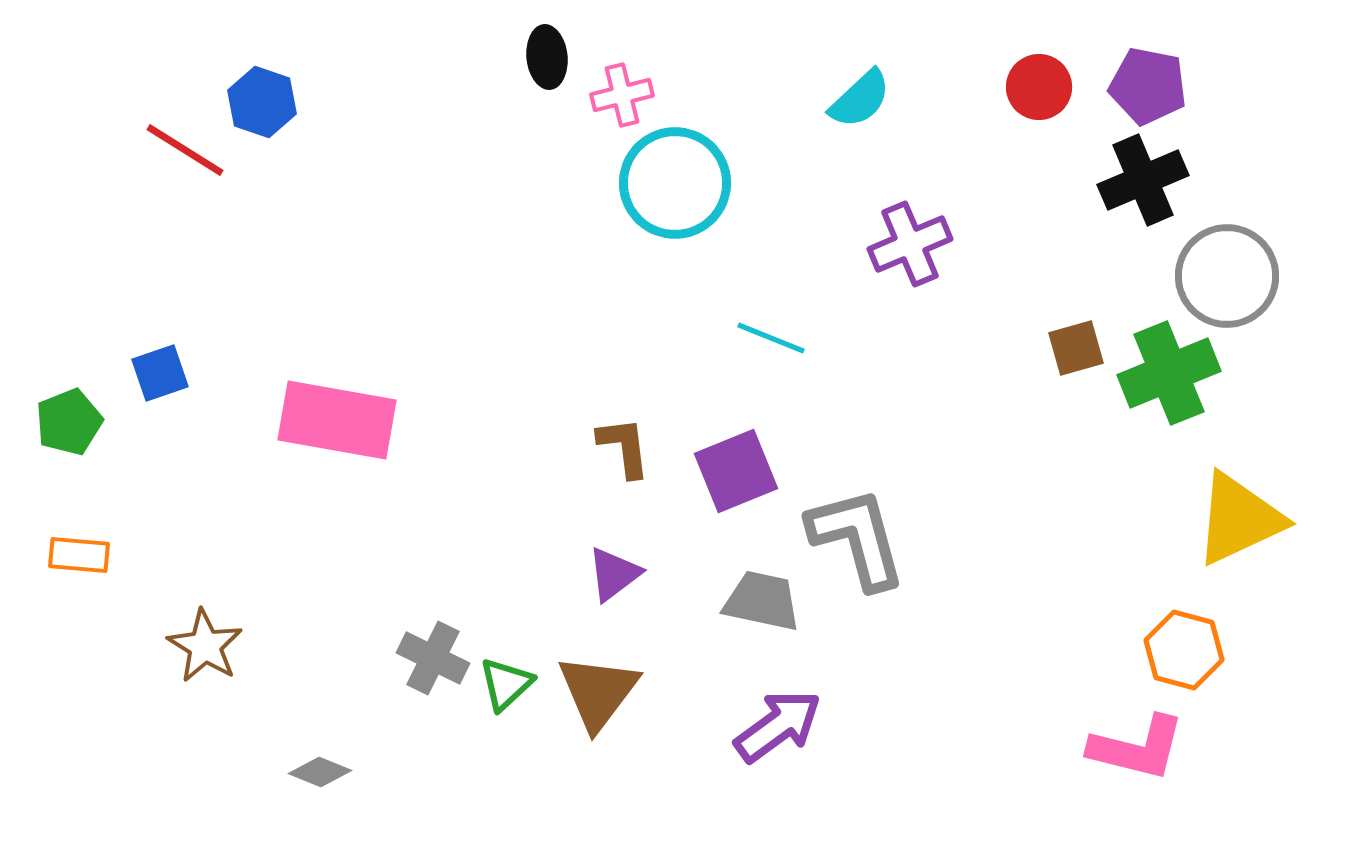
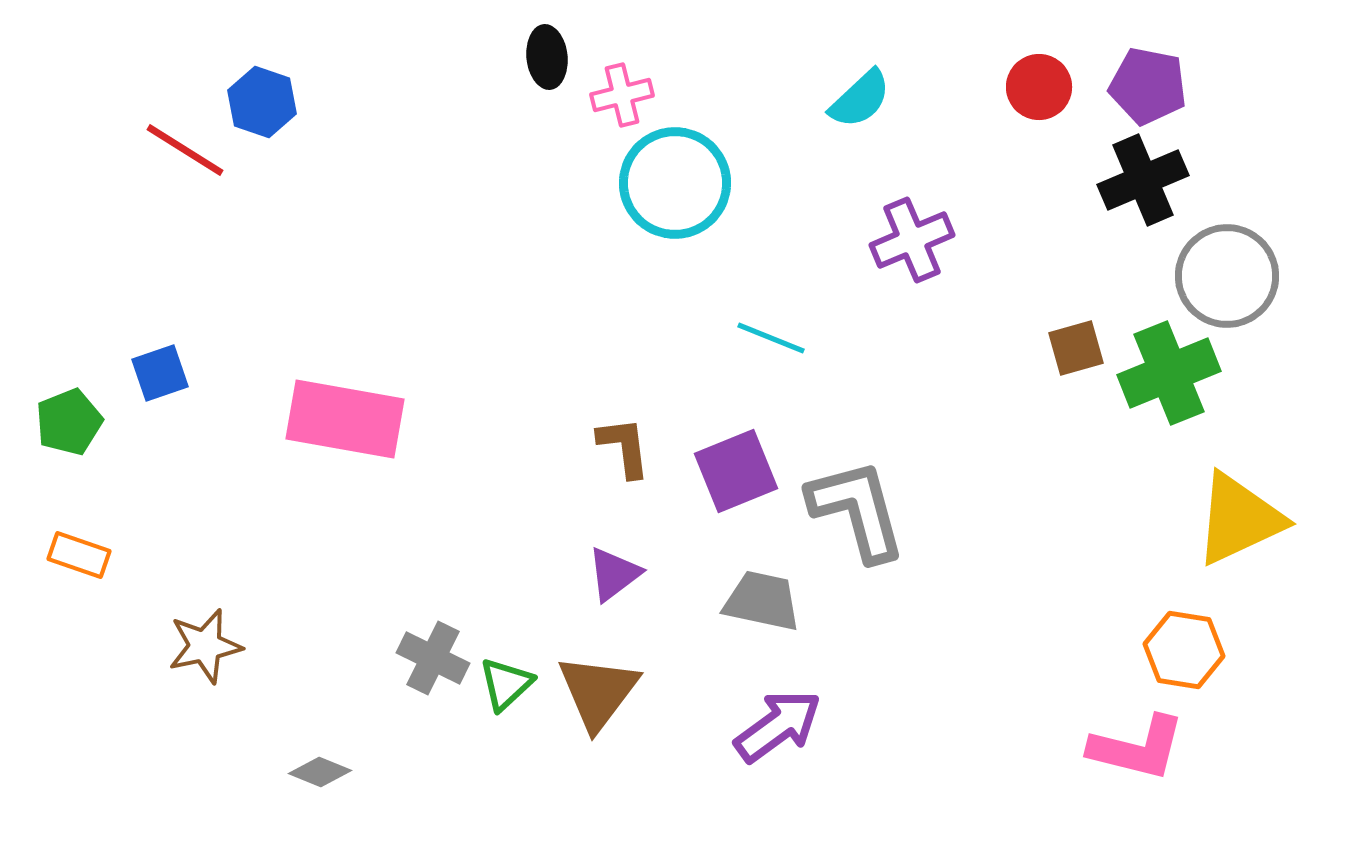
purple cross: moved 2 px right, 4 px up
pink rectangle: moved 8 px right, 1 px up
gray L-shape: moved 28 px up
orange rectangle: rotated 14 degrees clockwise
brown star: rotated 28 degrees clockwise
orange hexagon: rotated 6 degrees counterclockwise
